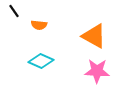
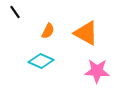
black line: moved 1 px right, 1 px down
orange semicircle: moved 9 px right, 6 px down; rotated 70 degrees counterclockwise
orange triangle: moved 8 px left, 3 px up
